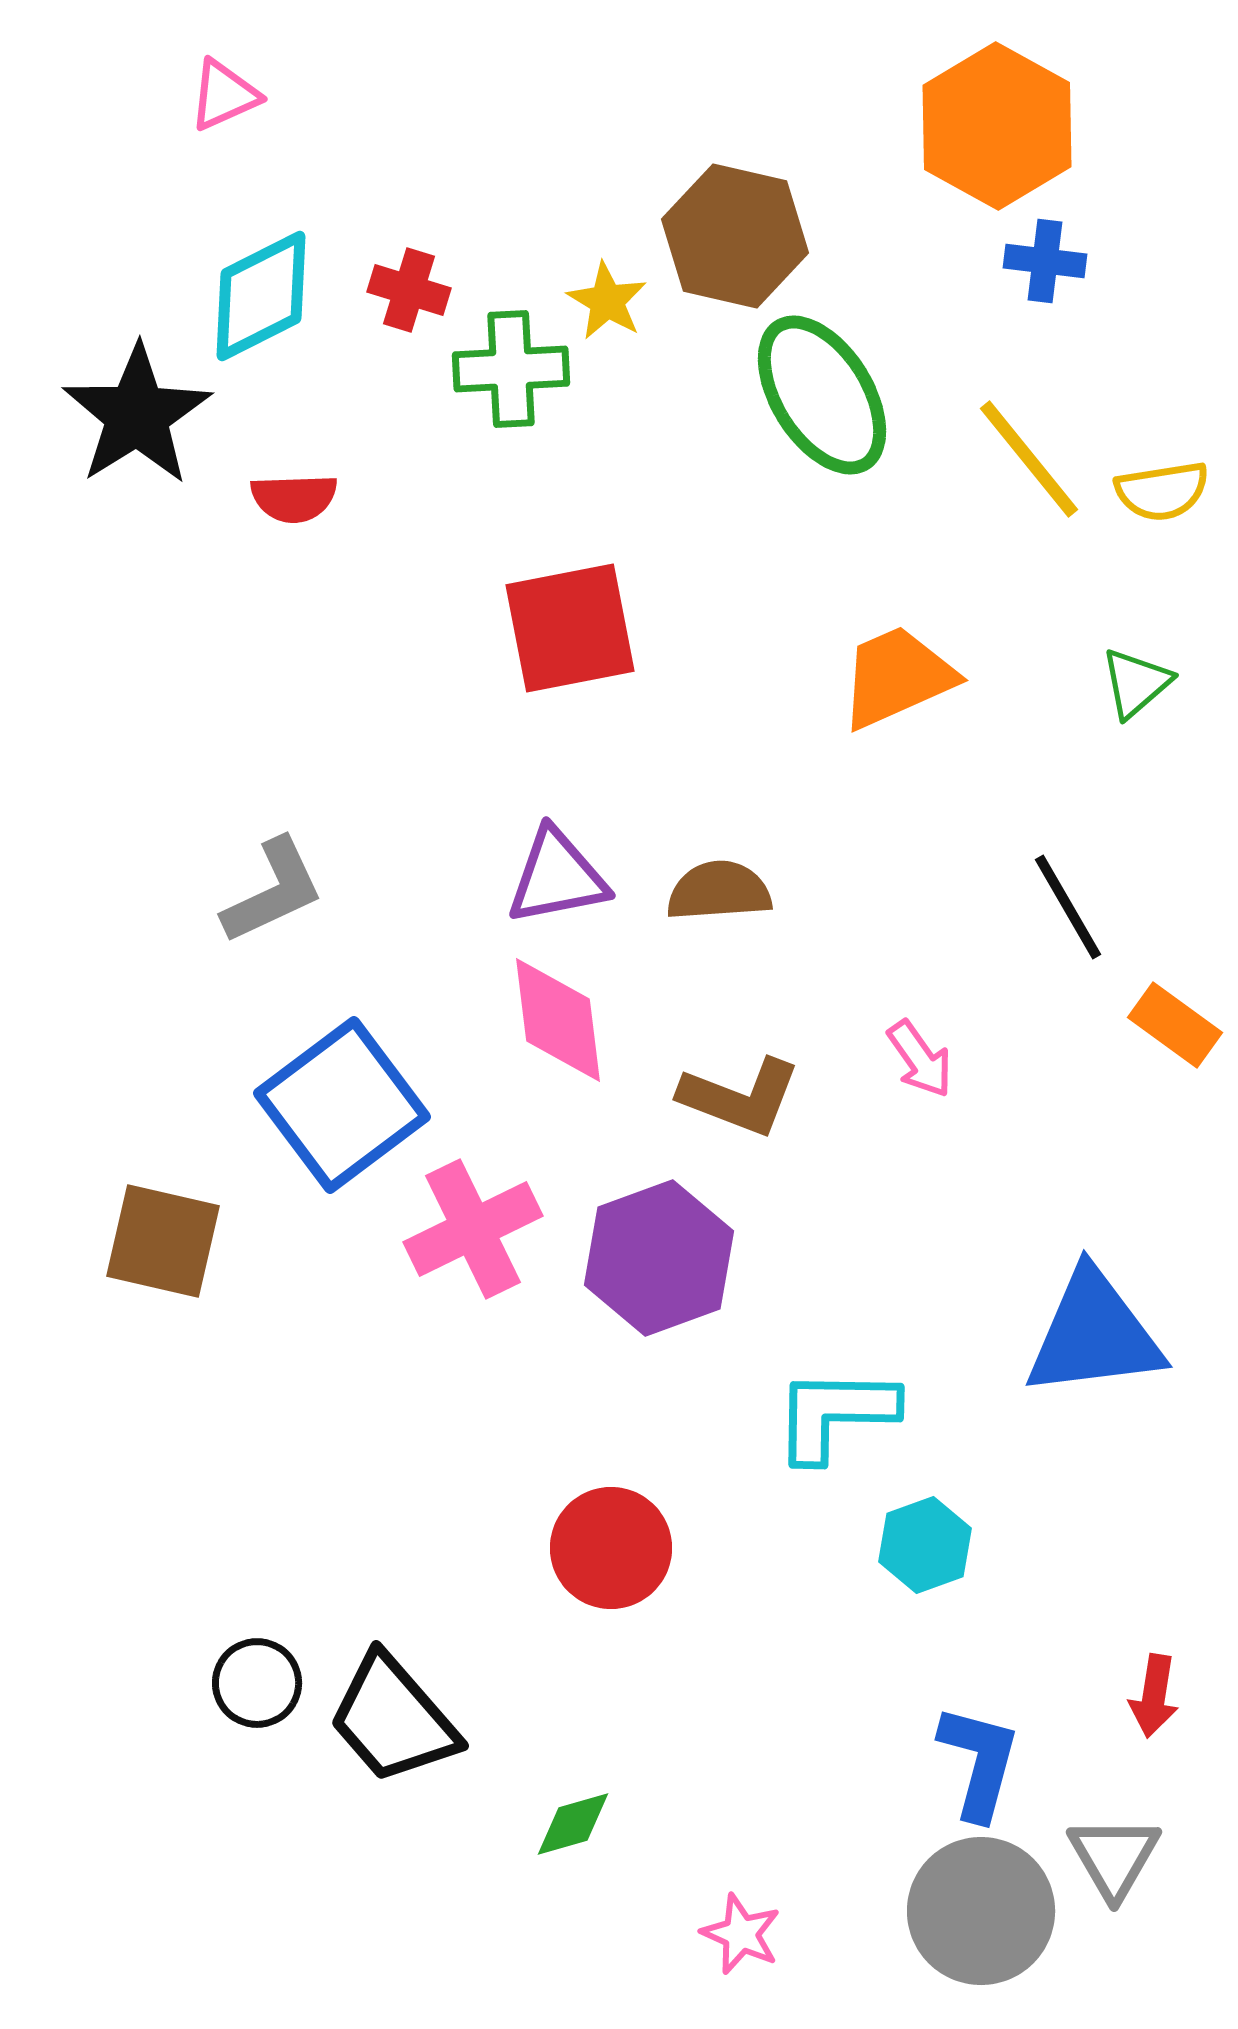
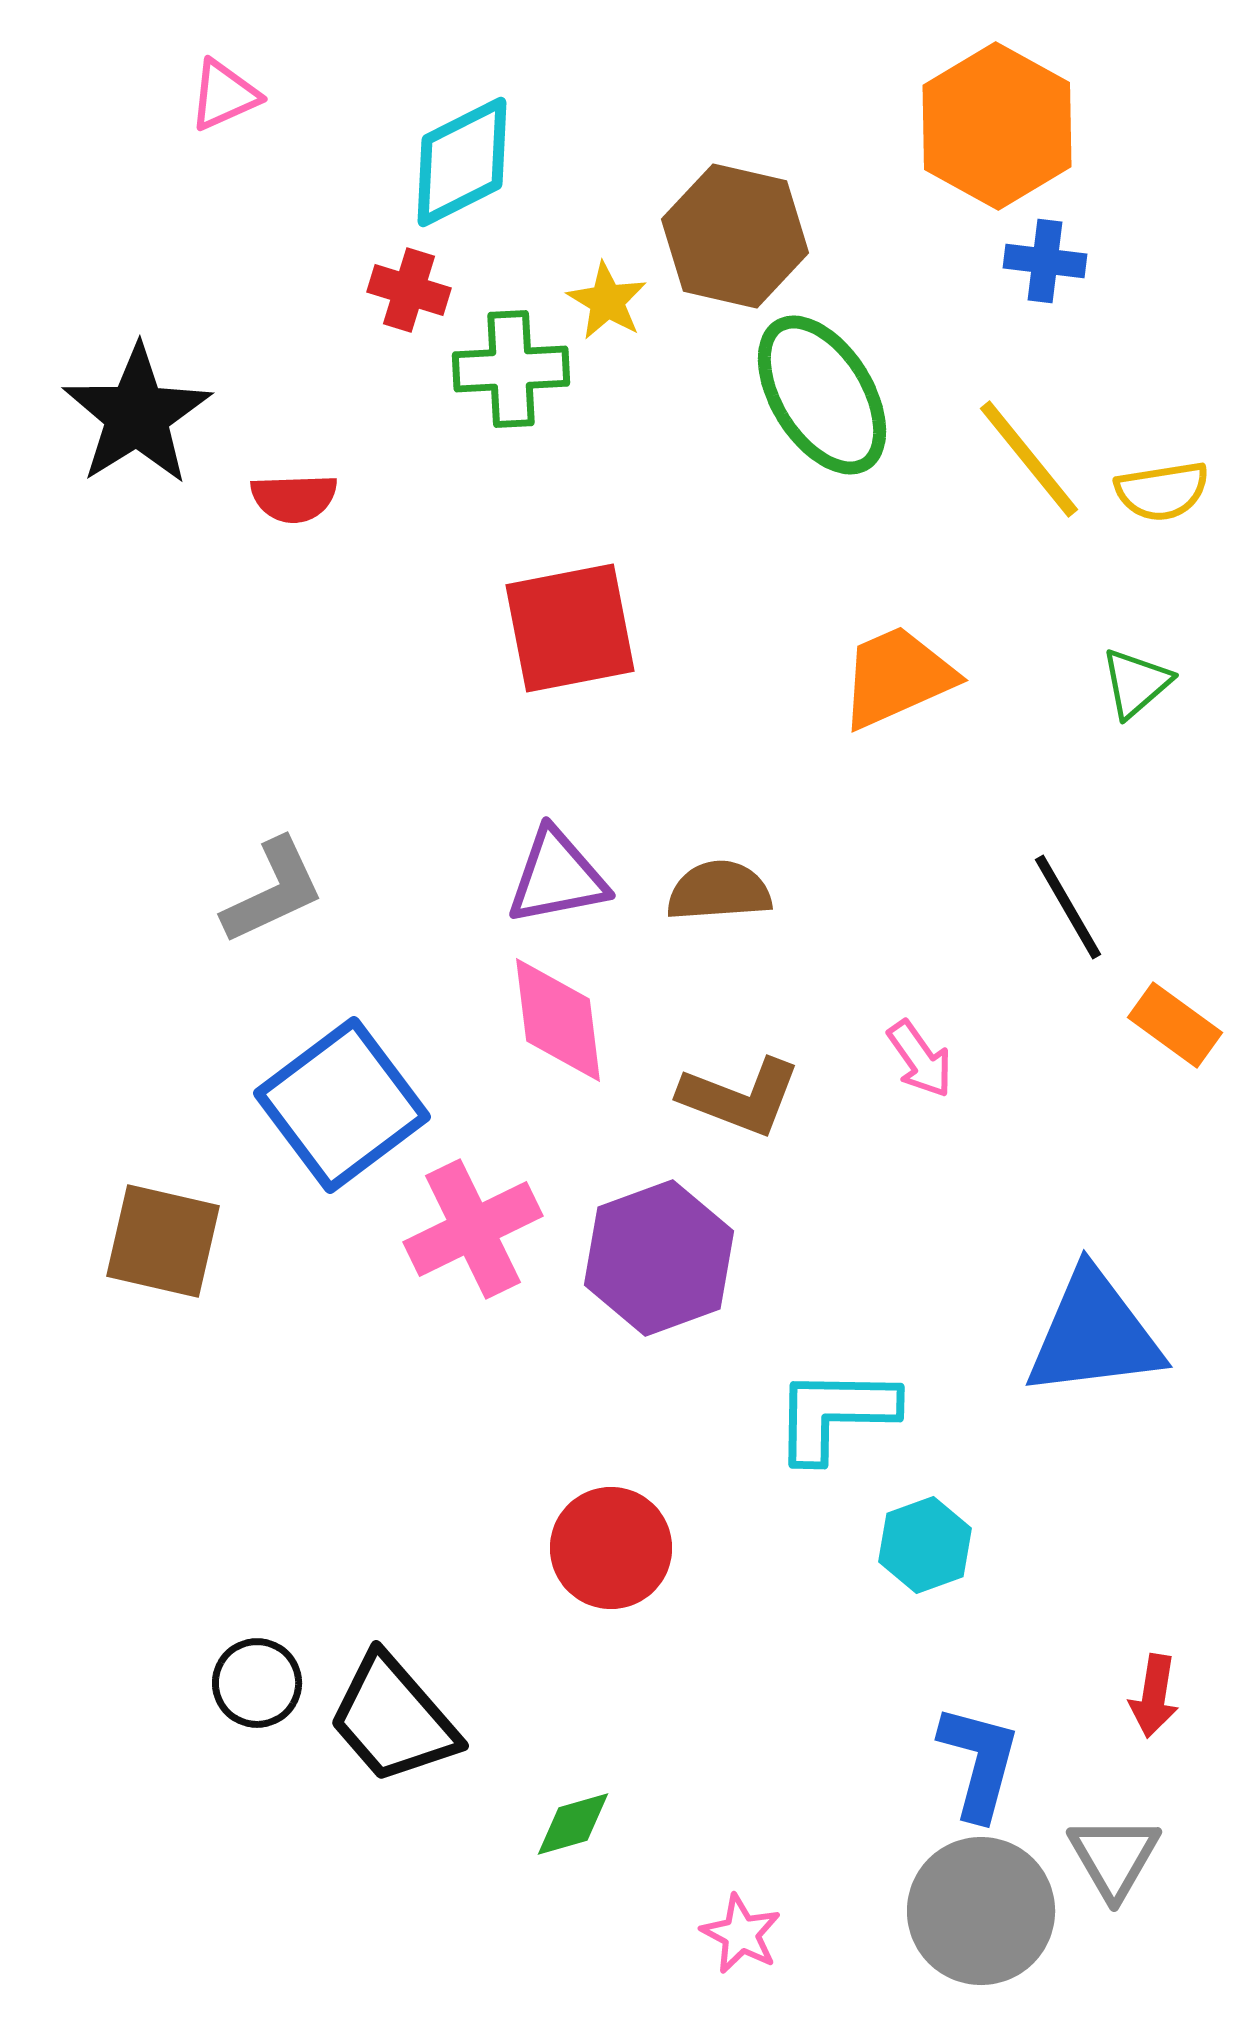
cyan diamond: moved 201 px right, 134 px up
pink star: rotated 4 degrees clockwise
